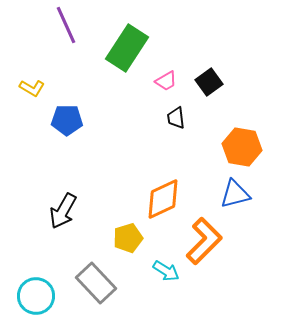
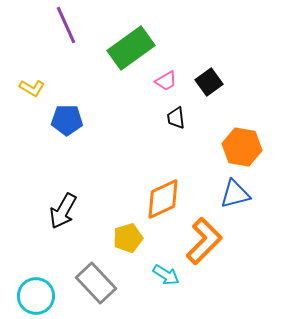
green rectangle: moved 4 px right; rotated 21 degrees clockwise
cyan arrow: moved 4 px down
